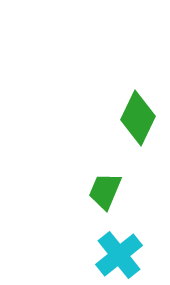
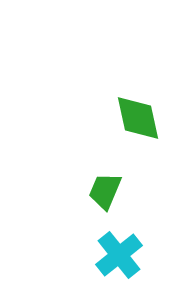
green diamond: rotated 38 degrees counterclockwise
